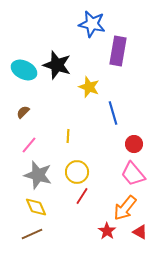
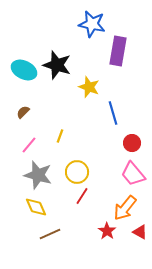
yellow line: moved 8 px left; rotated 16 degrees clockwise
red circle: moved 2 px left, 1 px up
brown line: moved 18 px right
